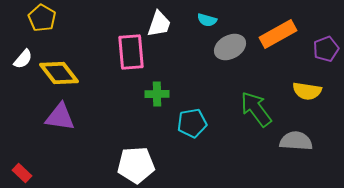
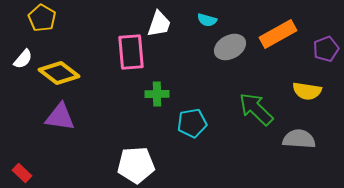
yellow diamond: rotated 15 degrees counterclockwise
green arrow: rotated 9 degrees counterclockwise
gray semicircle: moved 3 px right, 2 px up
